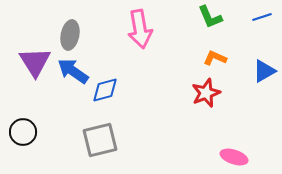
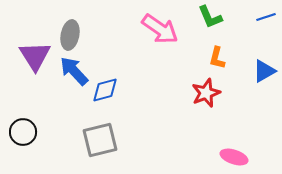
blue line: moved 4 px right
pink arrow: moved 20 px right; rotated 45 degrees counterclockwise
orange L-shape: moved 2 px right; rotated 100 degrees counterclockwise
purple triangle: moved 6 px up
blue arrow: moved 1 px right; rotated 12 degrees clockwise
